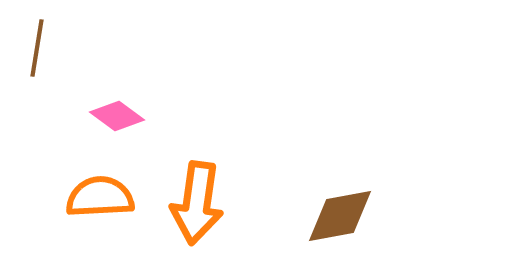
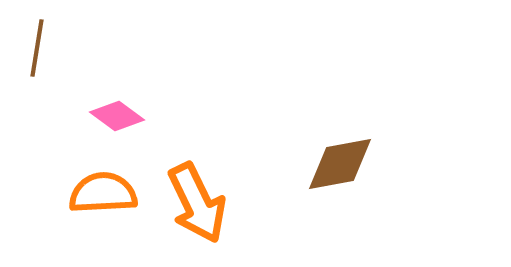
orange semicircle: moved 3 px right, 4 px up
orange arrow: rotated 34 degrees counterclockwise
brown diamond: moved 52 px up
